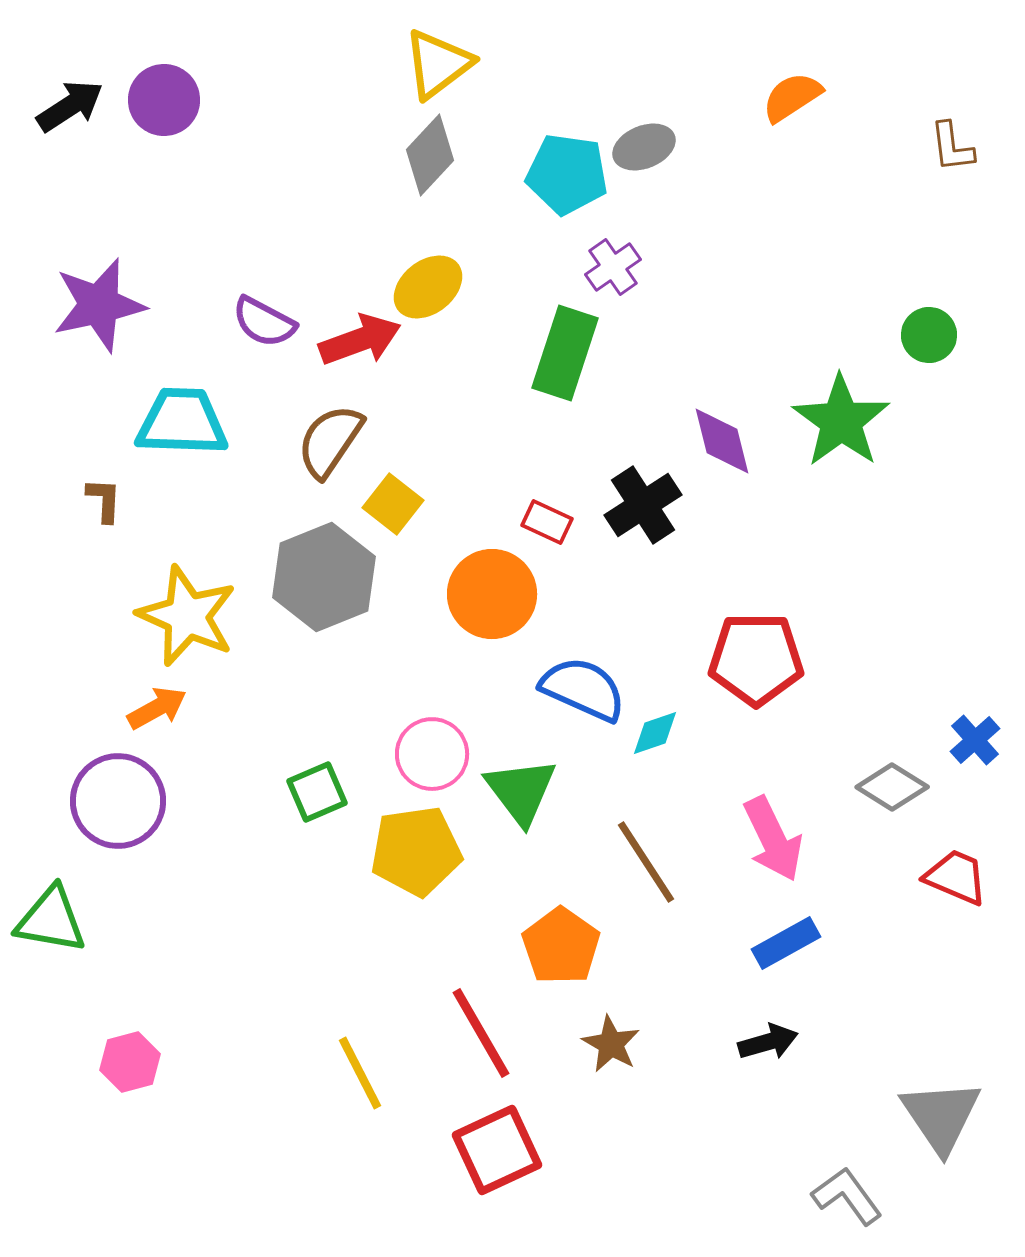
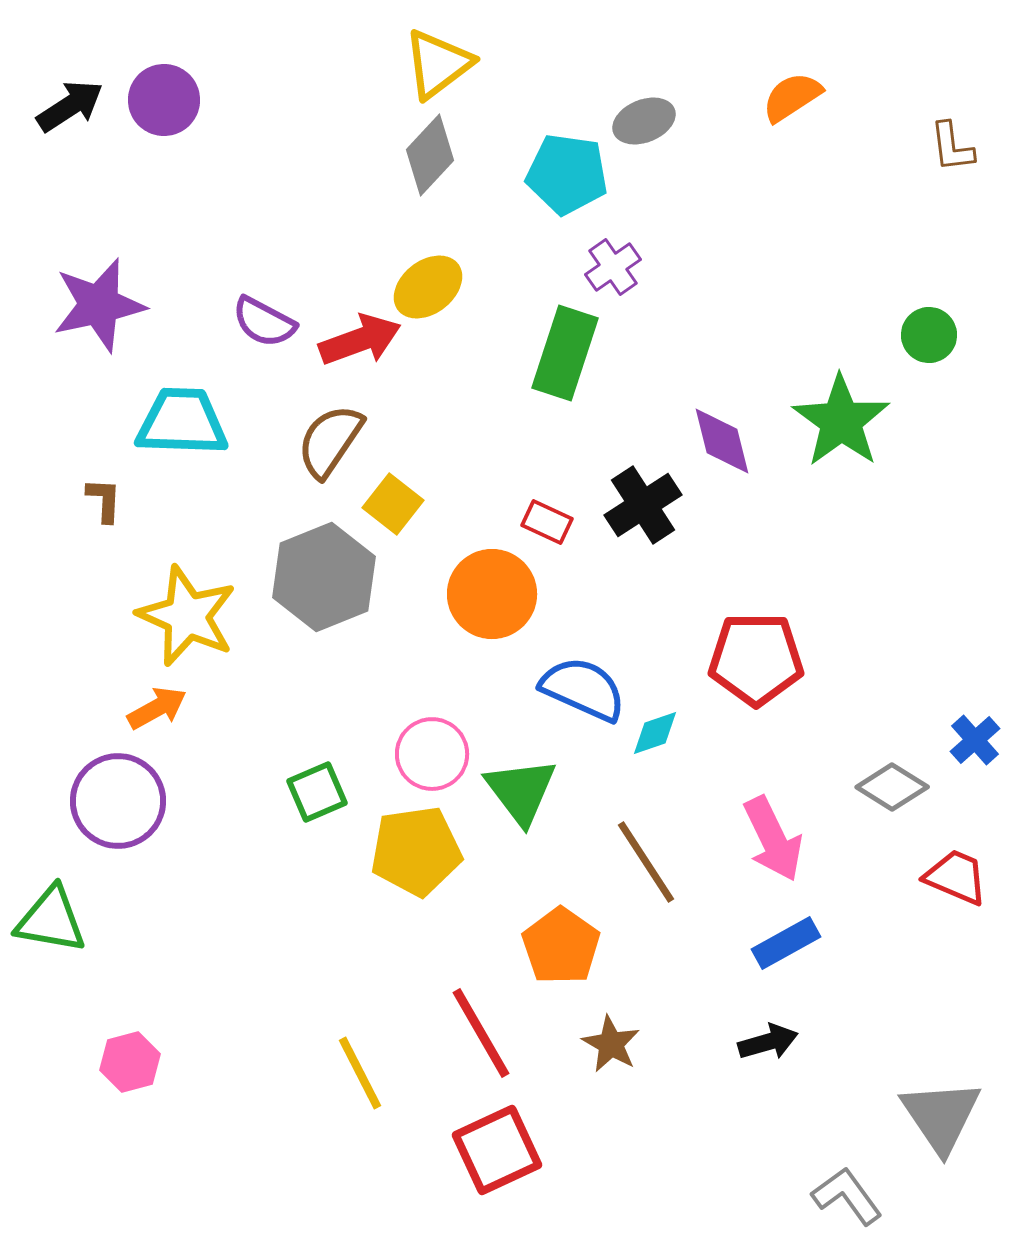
gray ellipse at (644, 147): moved 26 px up
